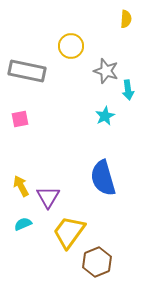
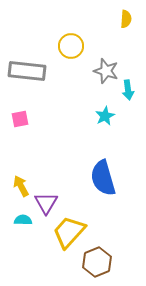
gray rectangle: rotated 6 degrees counterclockwise
purple triangle: moved 2 px left, 6 px down
cyan semicircle: moved 4 px up; rotated 24 degrees clockwise
yellow trapezoid: rotated 6 degrees clockwise
